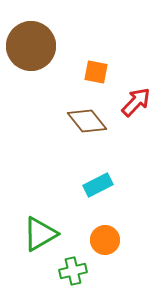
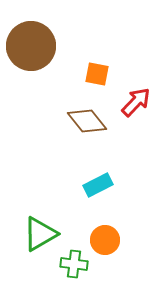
orange square: moved 1 px right, 2 px down
green cross: moved 1 px right, 7 px up; rotated 20 degrees clockwise
